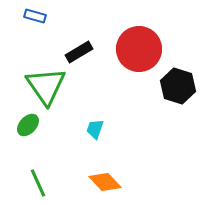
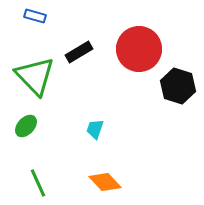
green triangle: moved 11 px left, 10 px up; rotated 9 degrees counterclockwise
green ellipse: moved 2 px left, 1 px down
